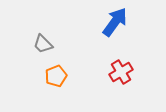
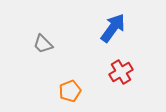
blue arrow: moved 2 px left, 6 px down
orange pentagon: moved 14 px right, 15 px down
